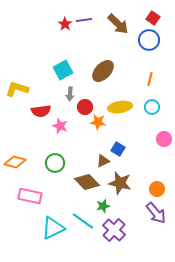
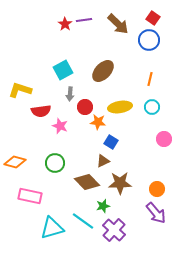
yellow L-shape: moved 3 px right, 1 px down
blue square: moved 7 px left, 7 px up
brown star: rotated 15 degrees counterclockwise
cyan triangle: moved 1 px left; rotated 10 degrees clockwise
